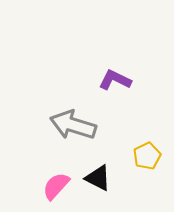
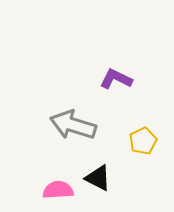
purple L-shape: moved 1 px right, 1 px up
yellow pentagon: moved 4 px left, 15 px up
pink semicircle: moved 2 px right, 4 px down; rotated 44 degrees clockwise
